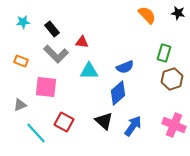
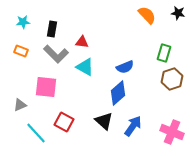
black rectangle: rotated 49 degrees clockwise
orange rectangle: moved 10 px up
cyan triangle: moved 4 px left, 4 px up; rotated 30 degrees clockwise
pink cross: moved 2 px left, 7 px down
